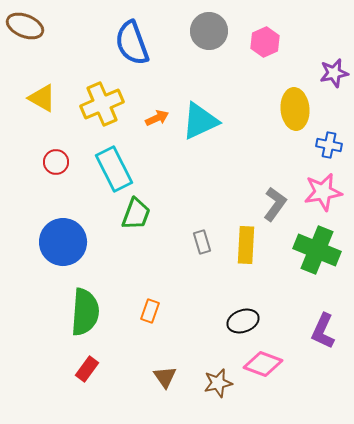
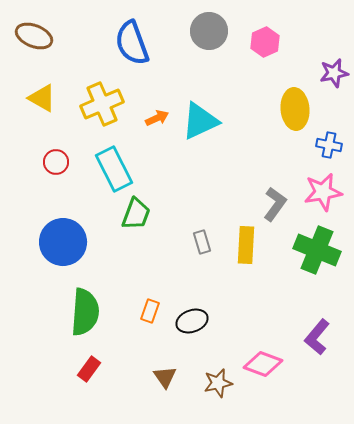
brown ellipse: moved 9 px right, 10 px down
black ellipse: moved 51 px left
purple L-shape: moved 6 px left, 6 px down; rotated 15 degrees clockwise
red rectangle: moved 2 px right
